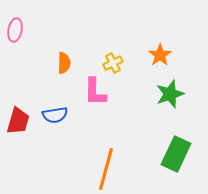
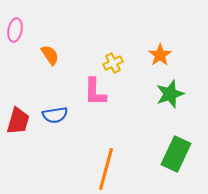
orange semicircle: moved 14 px left, 8 px up; rotated 35 degrees counterclockwise
